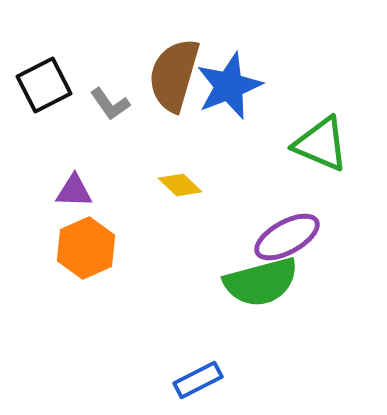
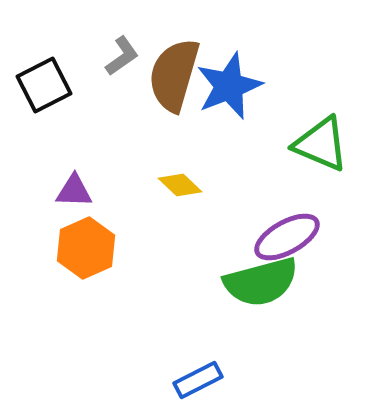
gray L-shape: moved 12 px right, 48 px up; rotated 90 degrees counterclockwise
